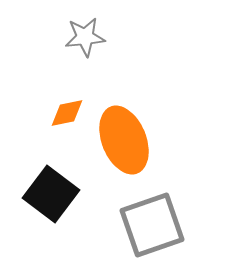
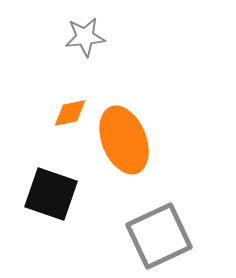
orange diamond: moved 3 px right
black square: rotated 18 degrees counterclockwise
gray square: moved 7 px right, 11 px down; rotated 6 degrees counterclockwise
